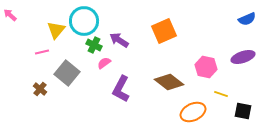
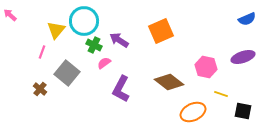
orange square: moved 3 px left
pink line: rotated 56 degrees counterclockwise
